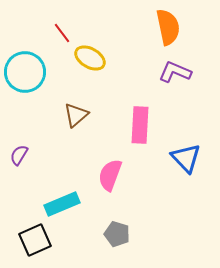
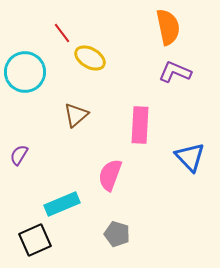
blue triangle: moved 4 px right, 1 px up
